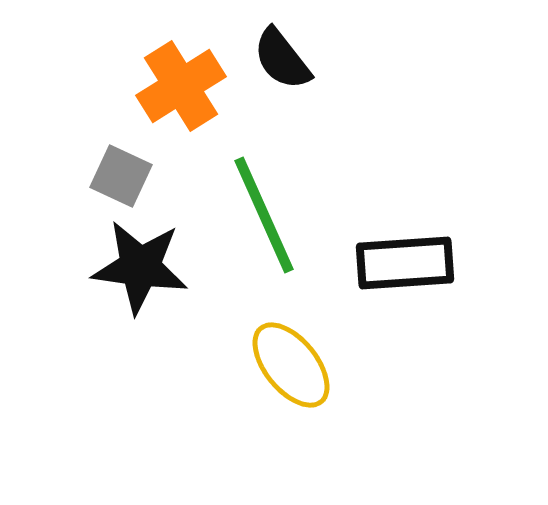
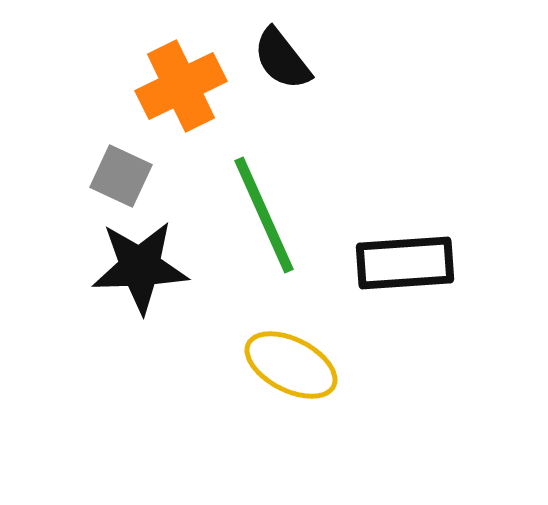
orange cross: rotated 6 degrees clockwise
black star: rotated 10 degrees counterclockwise
yellow ellipse: rotated 24 degrees counterclockwise
